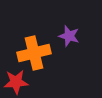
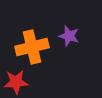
orange cross: moved 2 px left, 6 px up
